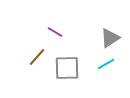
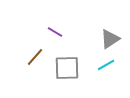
gray triangle: moved 1 px down
brown line: moved 2 px left
cyan line: moved 1 px down
